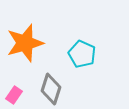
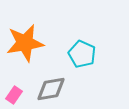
orange star: rotated 6 degrees clockwise
gray diamond: rotated 64 degrees clockwise
